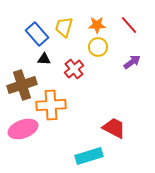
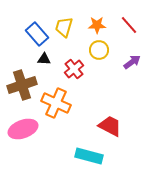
yellow circle: moved 1 px right, 3 px down
orange cross: moved 5 px right, 2 px up; rotated 28 degrees clockwise
red trapezoid: moved 4 px left, 2 px up
cyan rectangle: rotated 32 degrees clockwise
